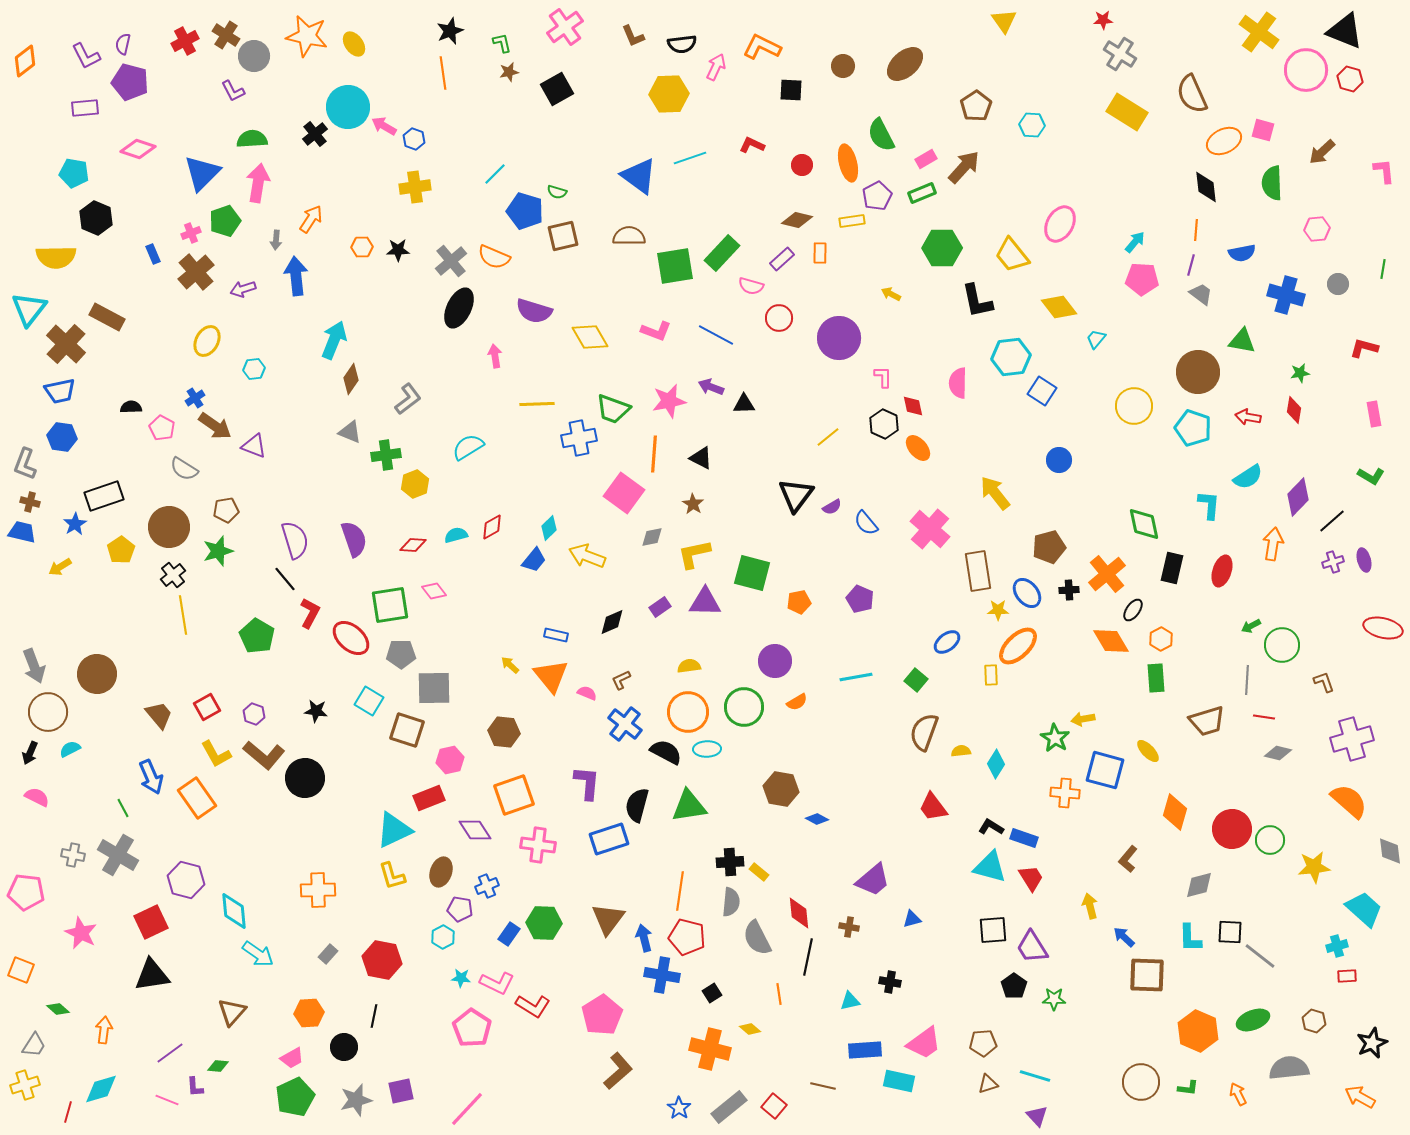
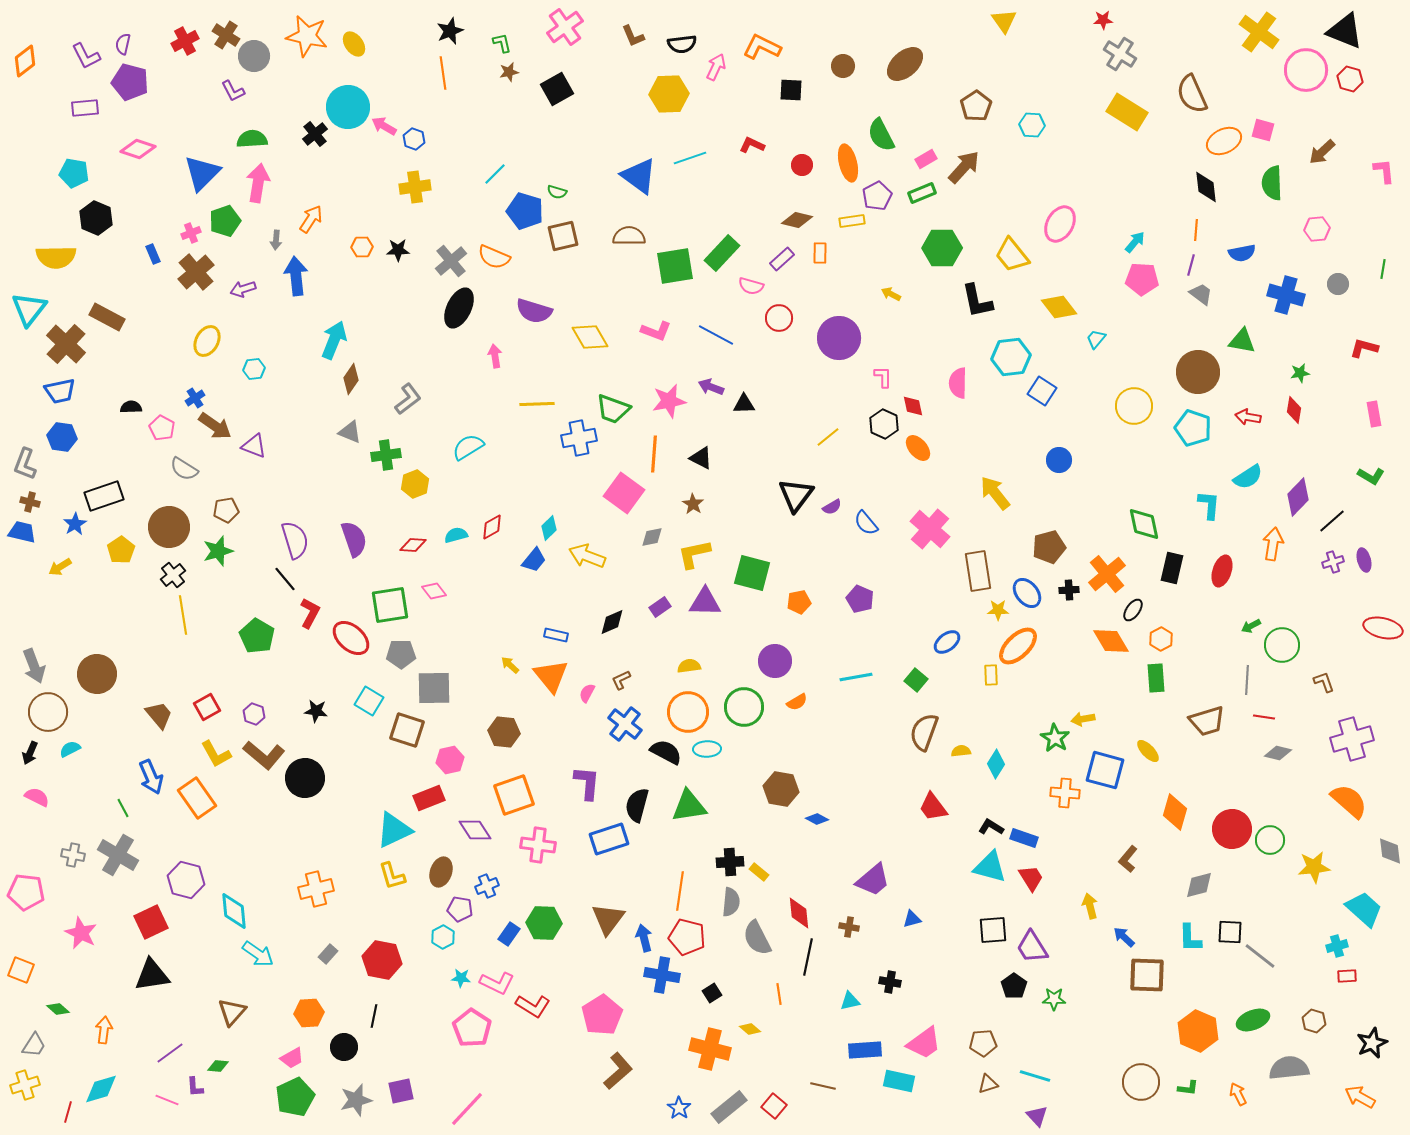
pink semicircle at (587, 693): rotated 84 degrees counterclockwise
orange cross at (318, 890): moved 2 px left, 1 px up; rotated 12 degrees counterclockwise
